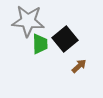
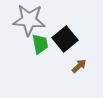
gray star: moved 1 px right, 1 px up
green trapezoid: rotated 10 degrees counterclockwise
